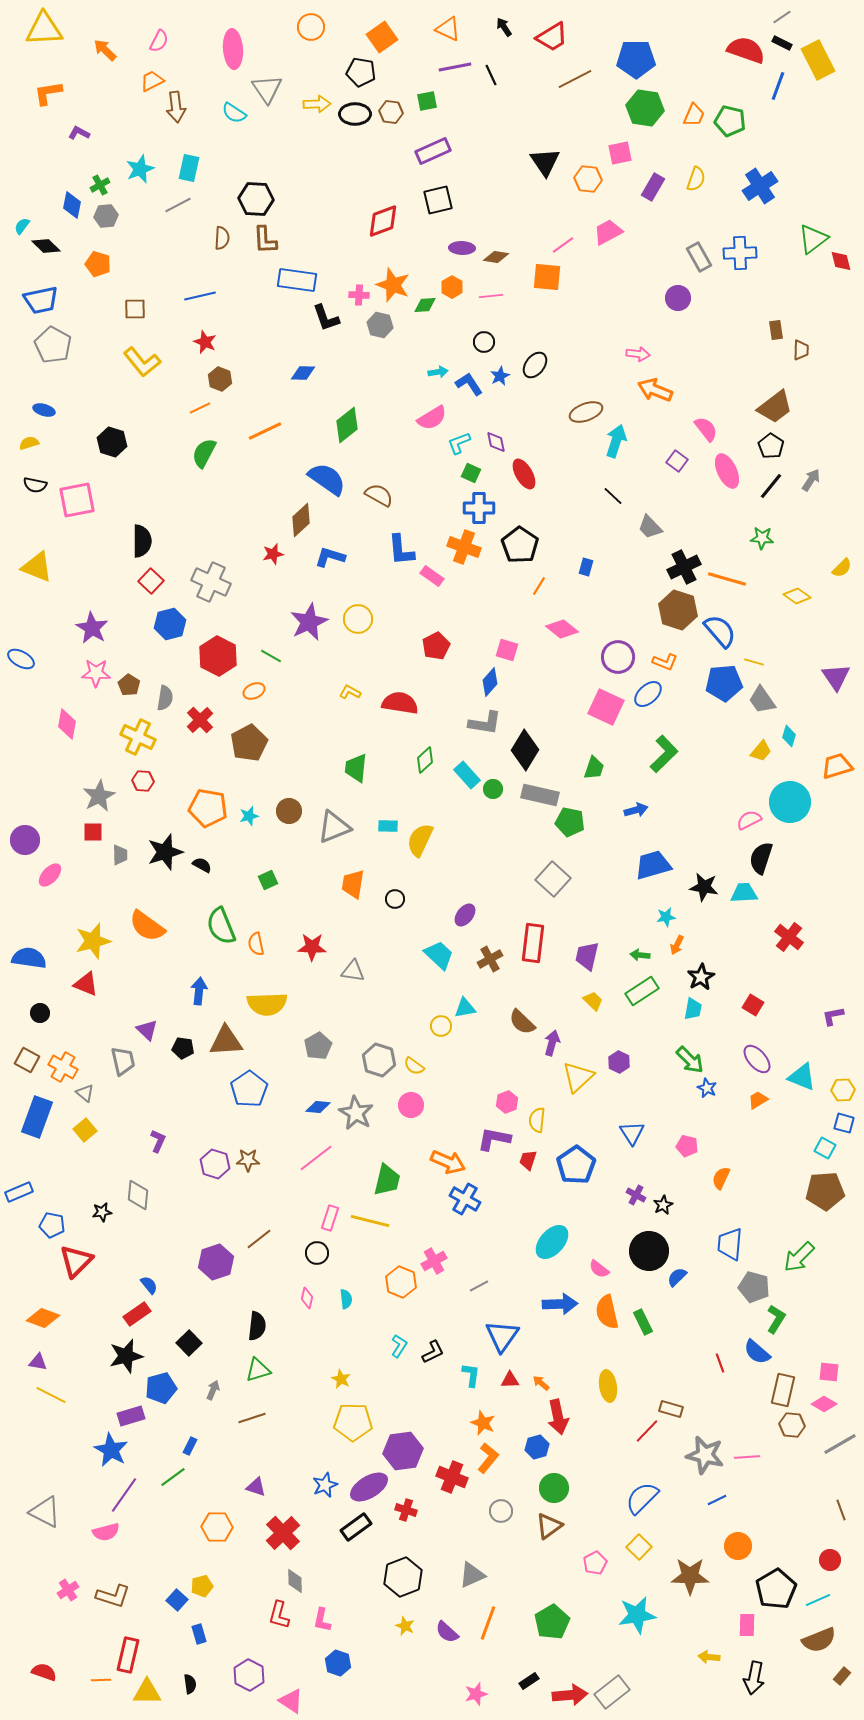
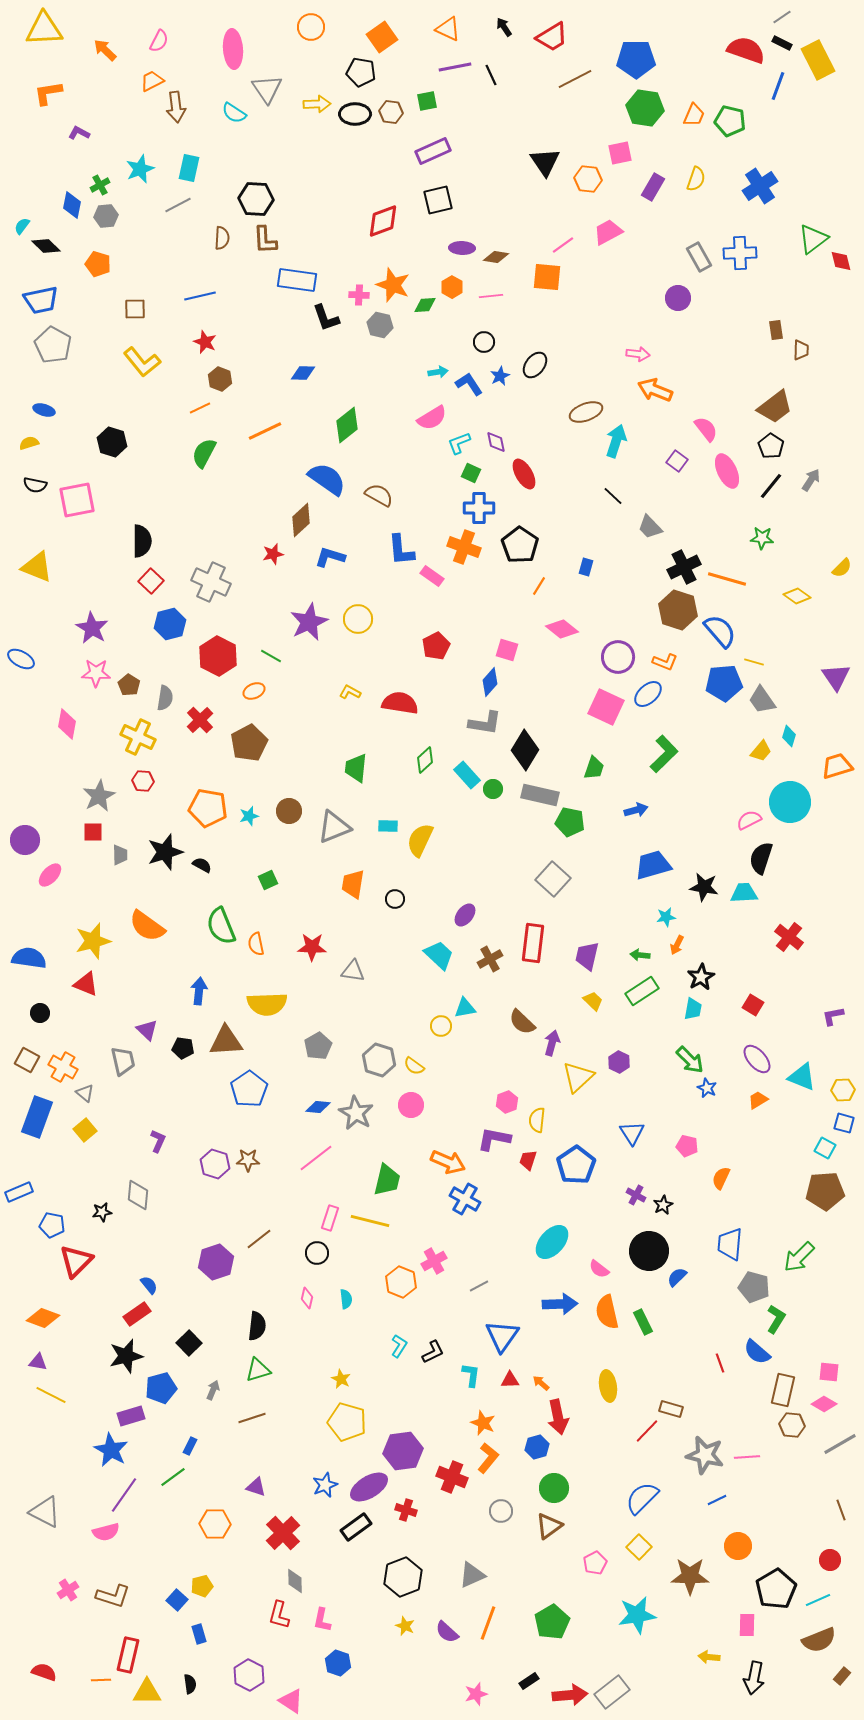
yellow pentagon at (353, 1422): moved 6 px left; rotated 15 degrees clockwise
orange hexagon at (217, 1527): moved 2 px left, 3 px up
